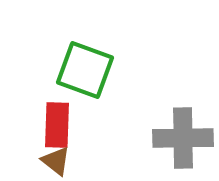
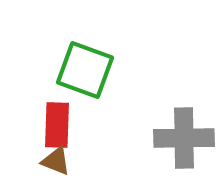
gray cross: moved 1 px right
brown triangle: rotated 16 degrees counterclockwise
